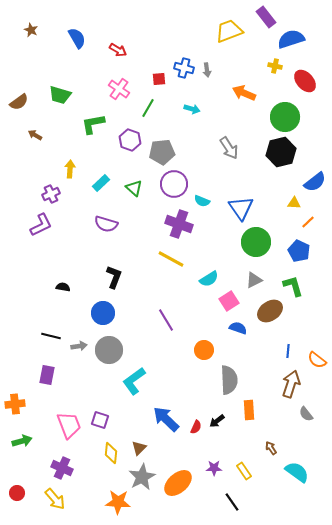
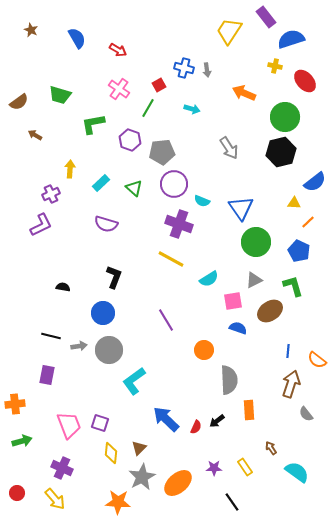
yellow trapezoid at (229, 31): rotated 36 degrees counterclockwise
red square at (159, 79): moved 6 px down; rotated 24 degrees counterclockwise
pink square at (229, 301): moved 4 px right; rotated 24 degrees clockwise
purple square at (100, 420): moved 3 px down
yellow rectangle at (244, 471): moved 1 px right, 4 px up
